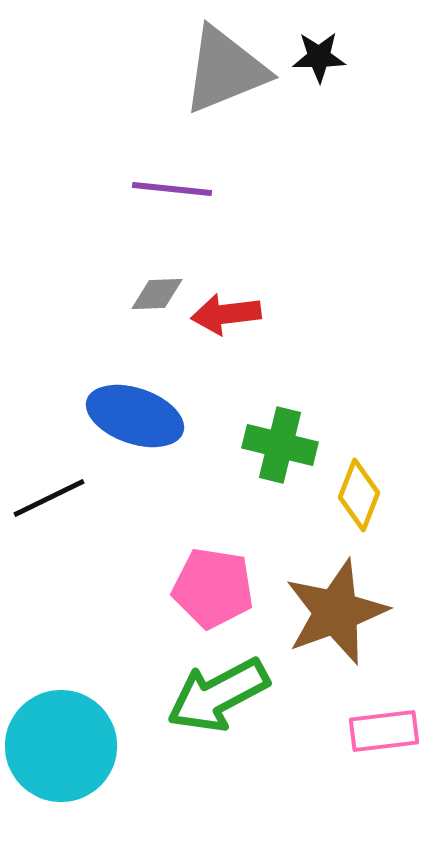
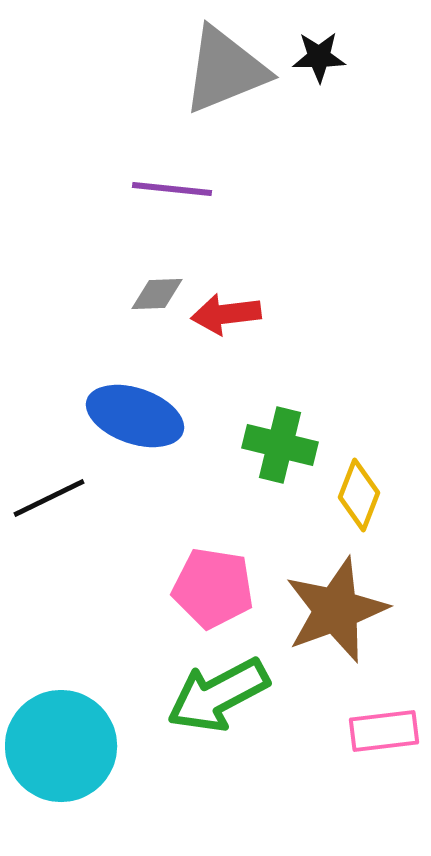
brown star: moved 2 px up
